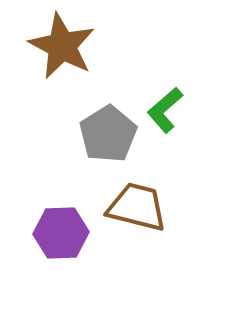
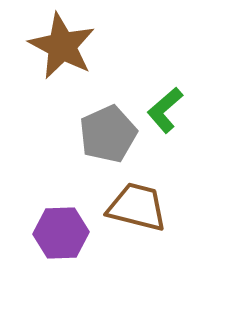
gray pentagon: rotated 8 degrees clockwise
